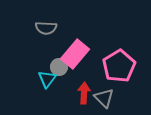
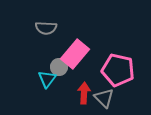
pink pentagon: moved 1 px left, 4 px down; rotated 28 degrees counterclockwise
